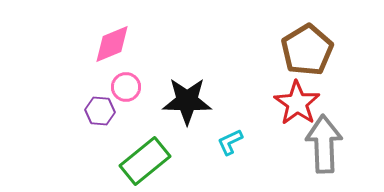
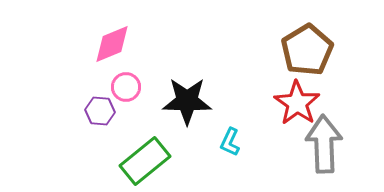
cyan L-shape: rotated 40 degrees counterclockwise
